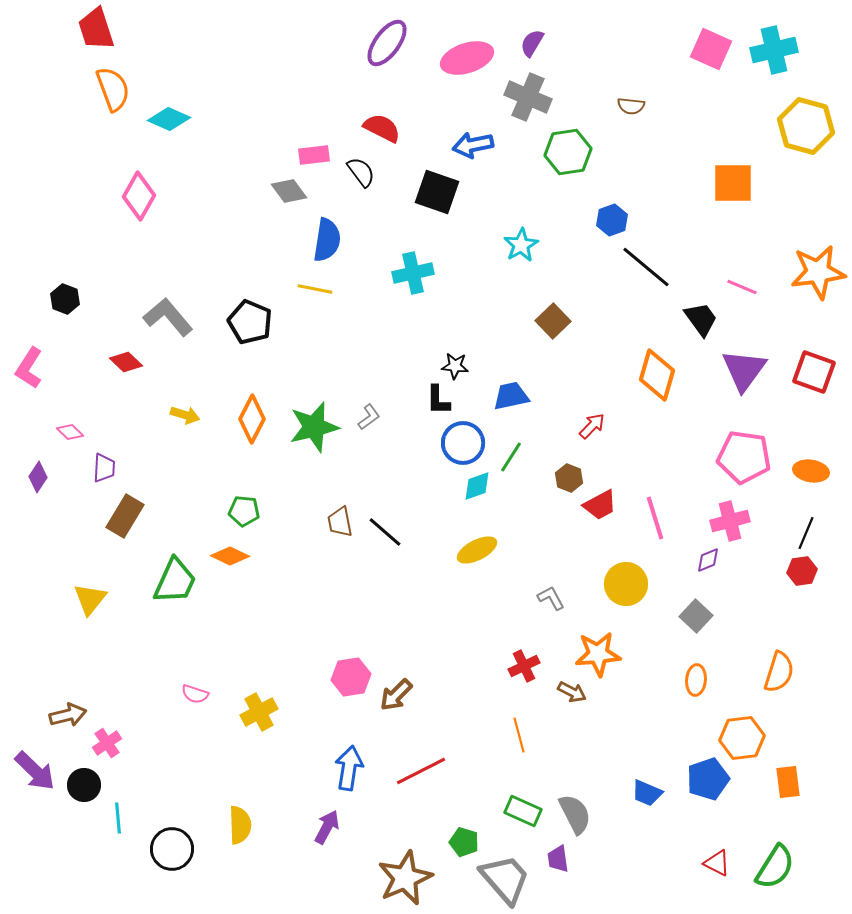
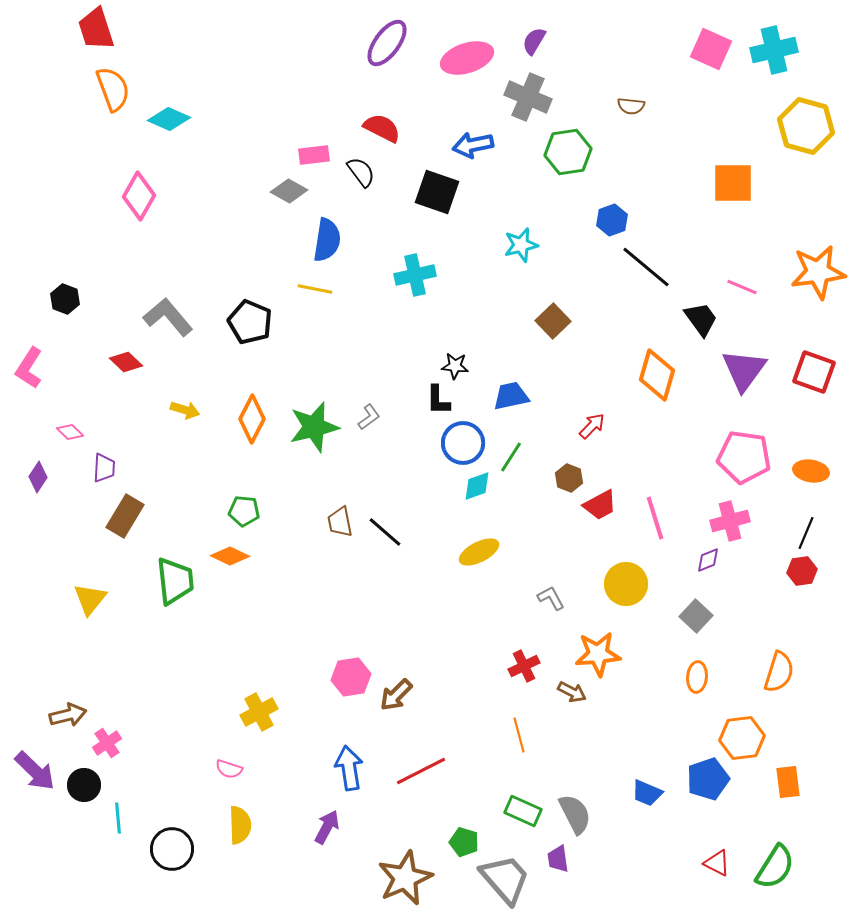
purple semicircle at (532, 43): moved 2 px right, 2 px up
gray diamond at (289, 191): rotated 24 degrees counterclockwise
cyan star at (521, 245): rotated 16 degrees clockwise
cyan cross at (413, 273): moved 2 px right, 2 px down
yellow arrow at (185, 415): moved 5 px up
yellow ellipse at (477, 550): moved 2 px right, 2 px down
green trapezoid at (175, 581): rotated 30 degrees counterclockwise
orange ellipse at (696, 680): moved 1 px right, 3 px up
pink semicircle at (195, 694): moved 34 px right, 75 px down
blue arrow at (349, 768): rotated 18 degrees counterclockwise
